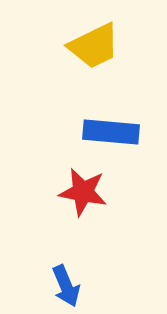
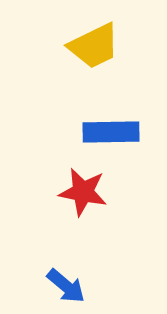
blue rectangle: rotated 6 degrees counterclockwise
blue arrow: rotated 27 degrees counterclockwise
